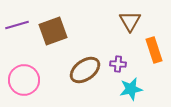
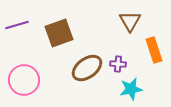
brown square: moved 6 px right, 2 px down
brown ellipse: moved 2 px right, 2 px up
